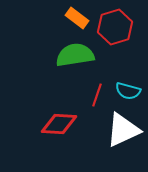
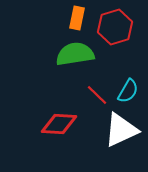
orange rectangle: rotated 65 degrees clockwise
green semicircle: moved 1 px up
cyan semicircle: rotated 75 degrees counterclockwise
red line: rotated 65 degrees counterclockwise
white triangle: moved 2 px left
